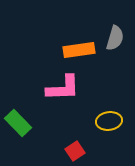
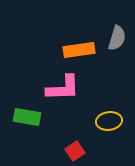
gray semicircle: moved 2 px right
green rectangle: moved 9 px right, 6 px up; rotated 36 degrees counterclockwise
